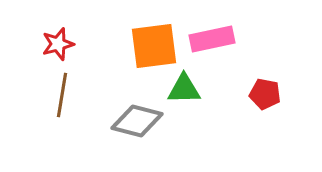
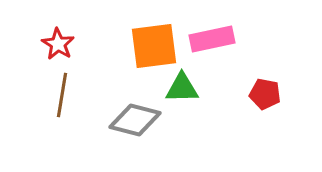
red star: rotated 24 degrees counterclockwise
green triangle: moved 2 px left, 1 px up
gray diamond: moved 2 px left, 1 px up
